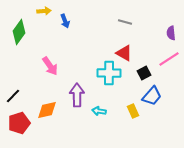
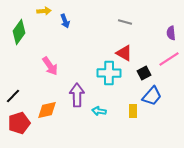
yellow rectangle: rotated 24 degrees clockwise
